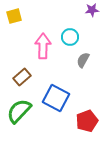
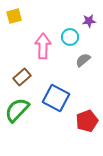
purple star: moved 3 px left, 11 px down
gray semicircle: rotated 21 degrees clockwise
green semicircle: moved 2 px left, 1 px up
